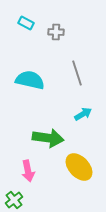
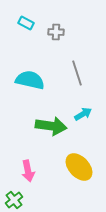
green arrow: moved 3 px right, 12 px up
